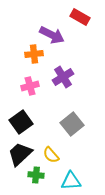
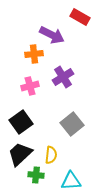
yellow semicircle: rotated 132 degrees counterclockwise
